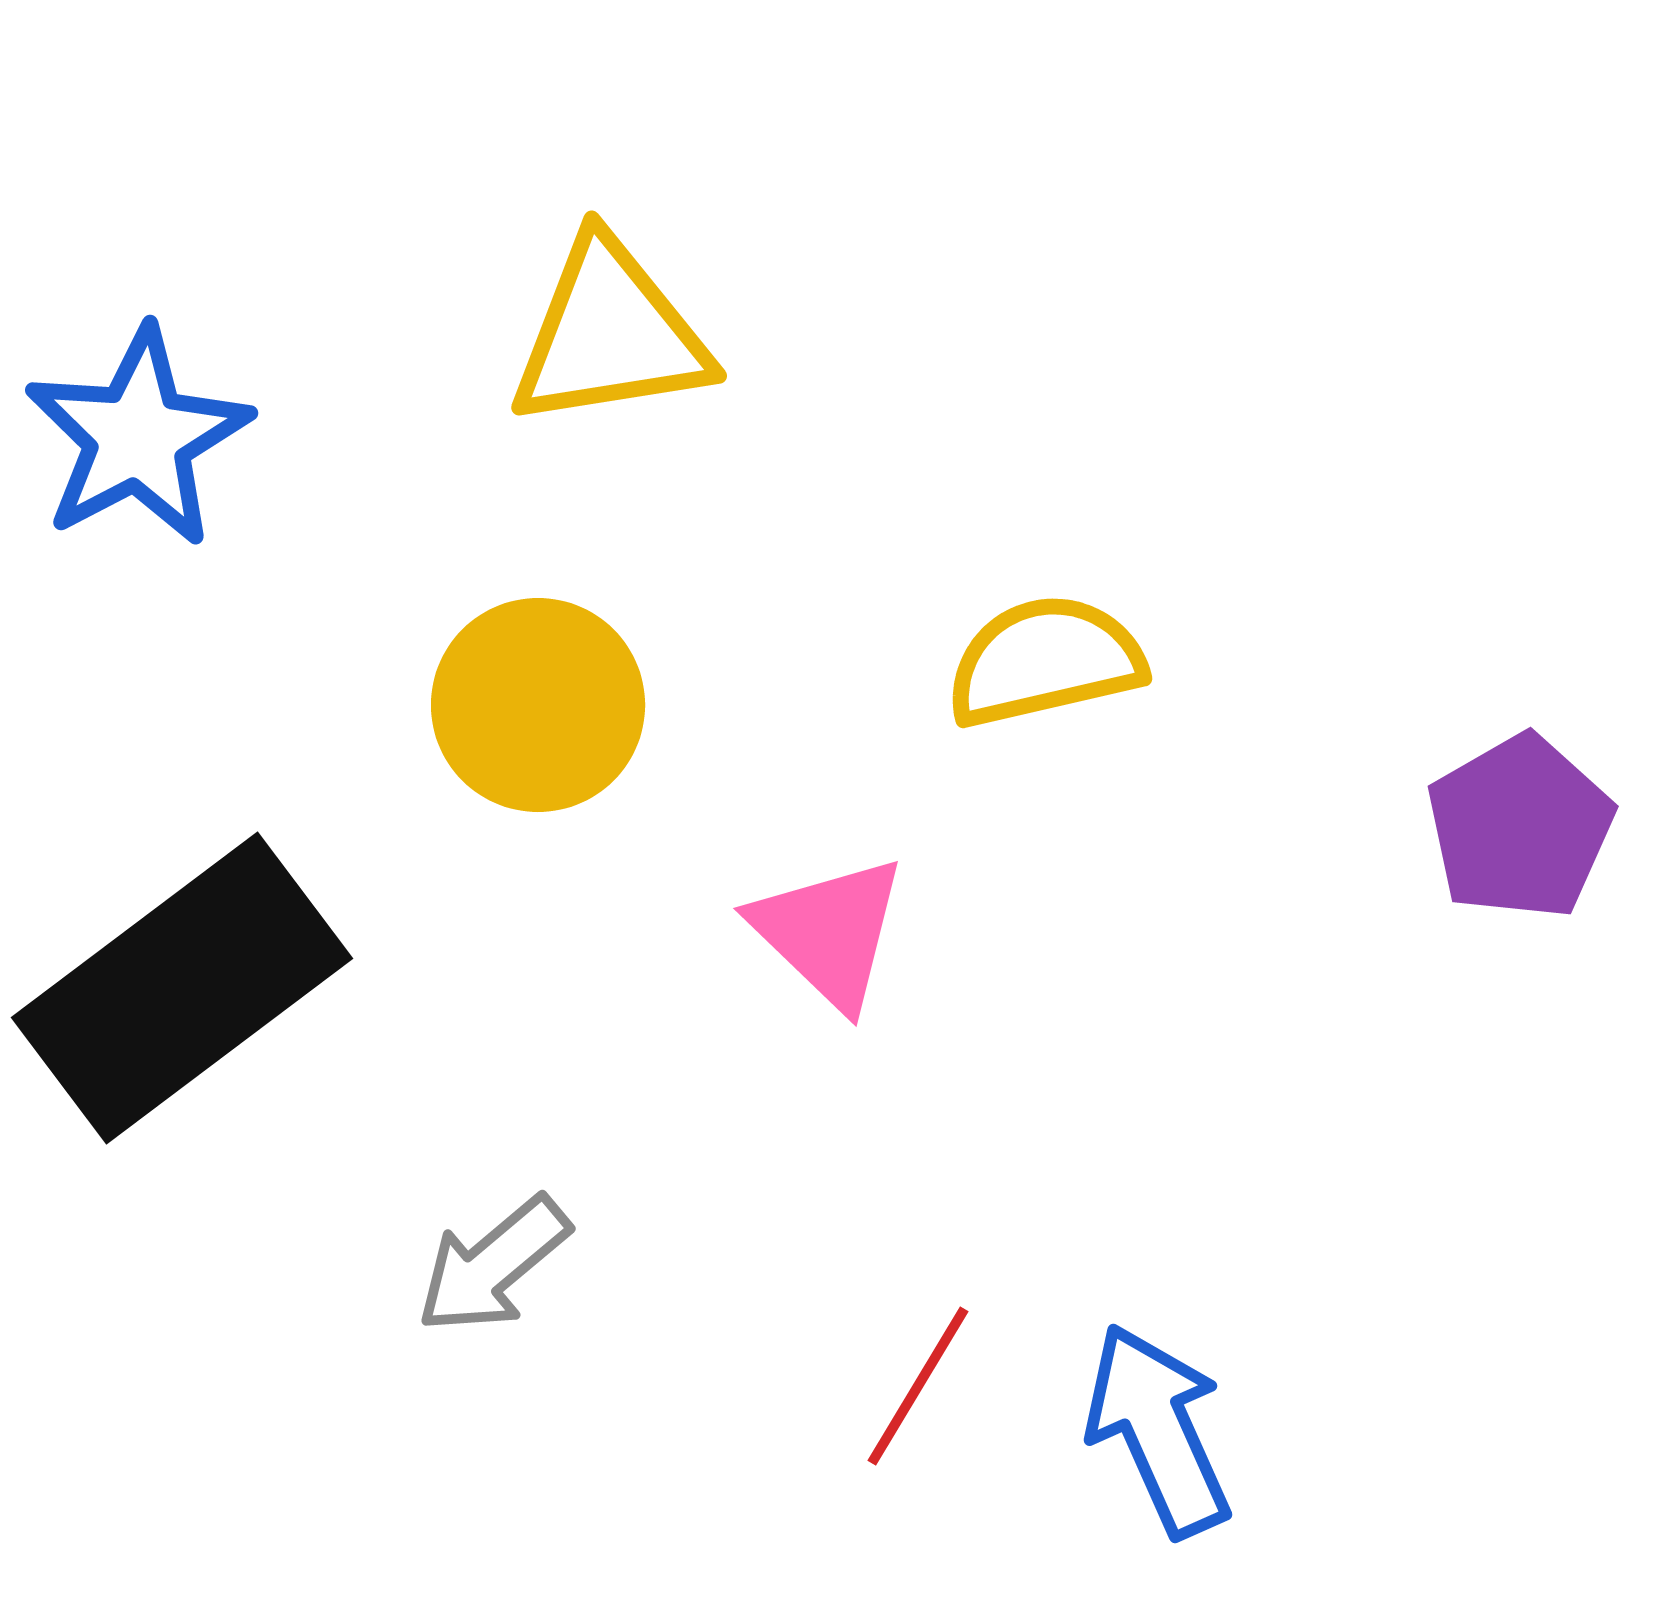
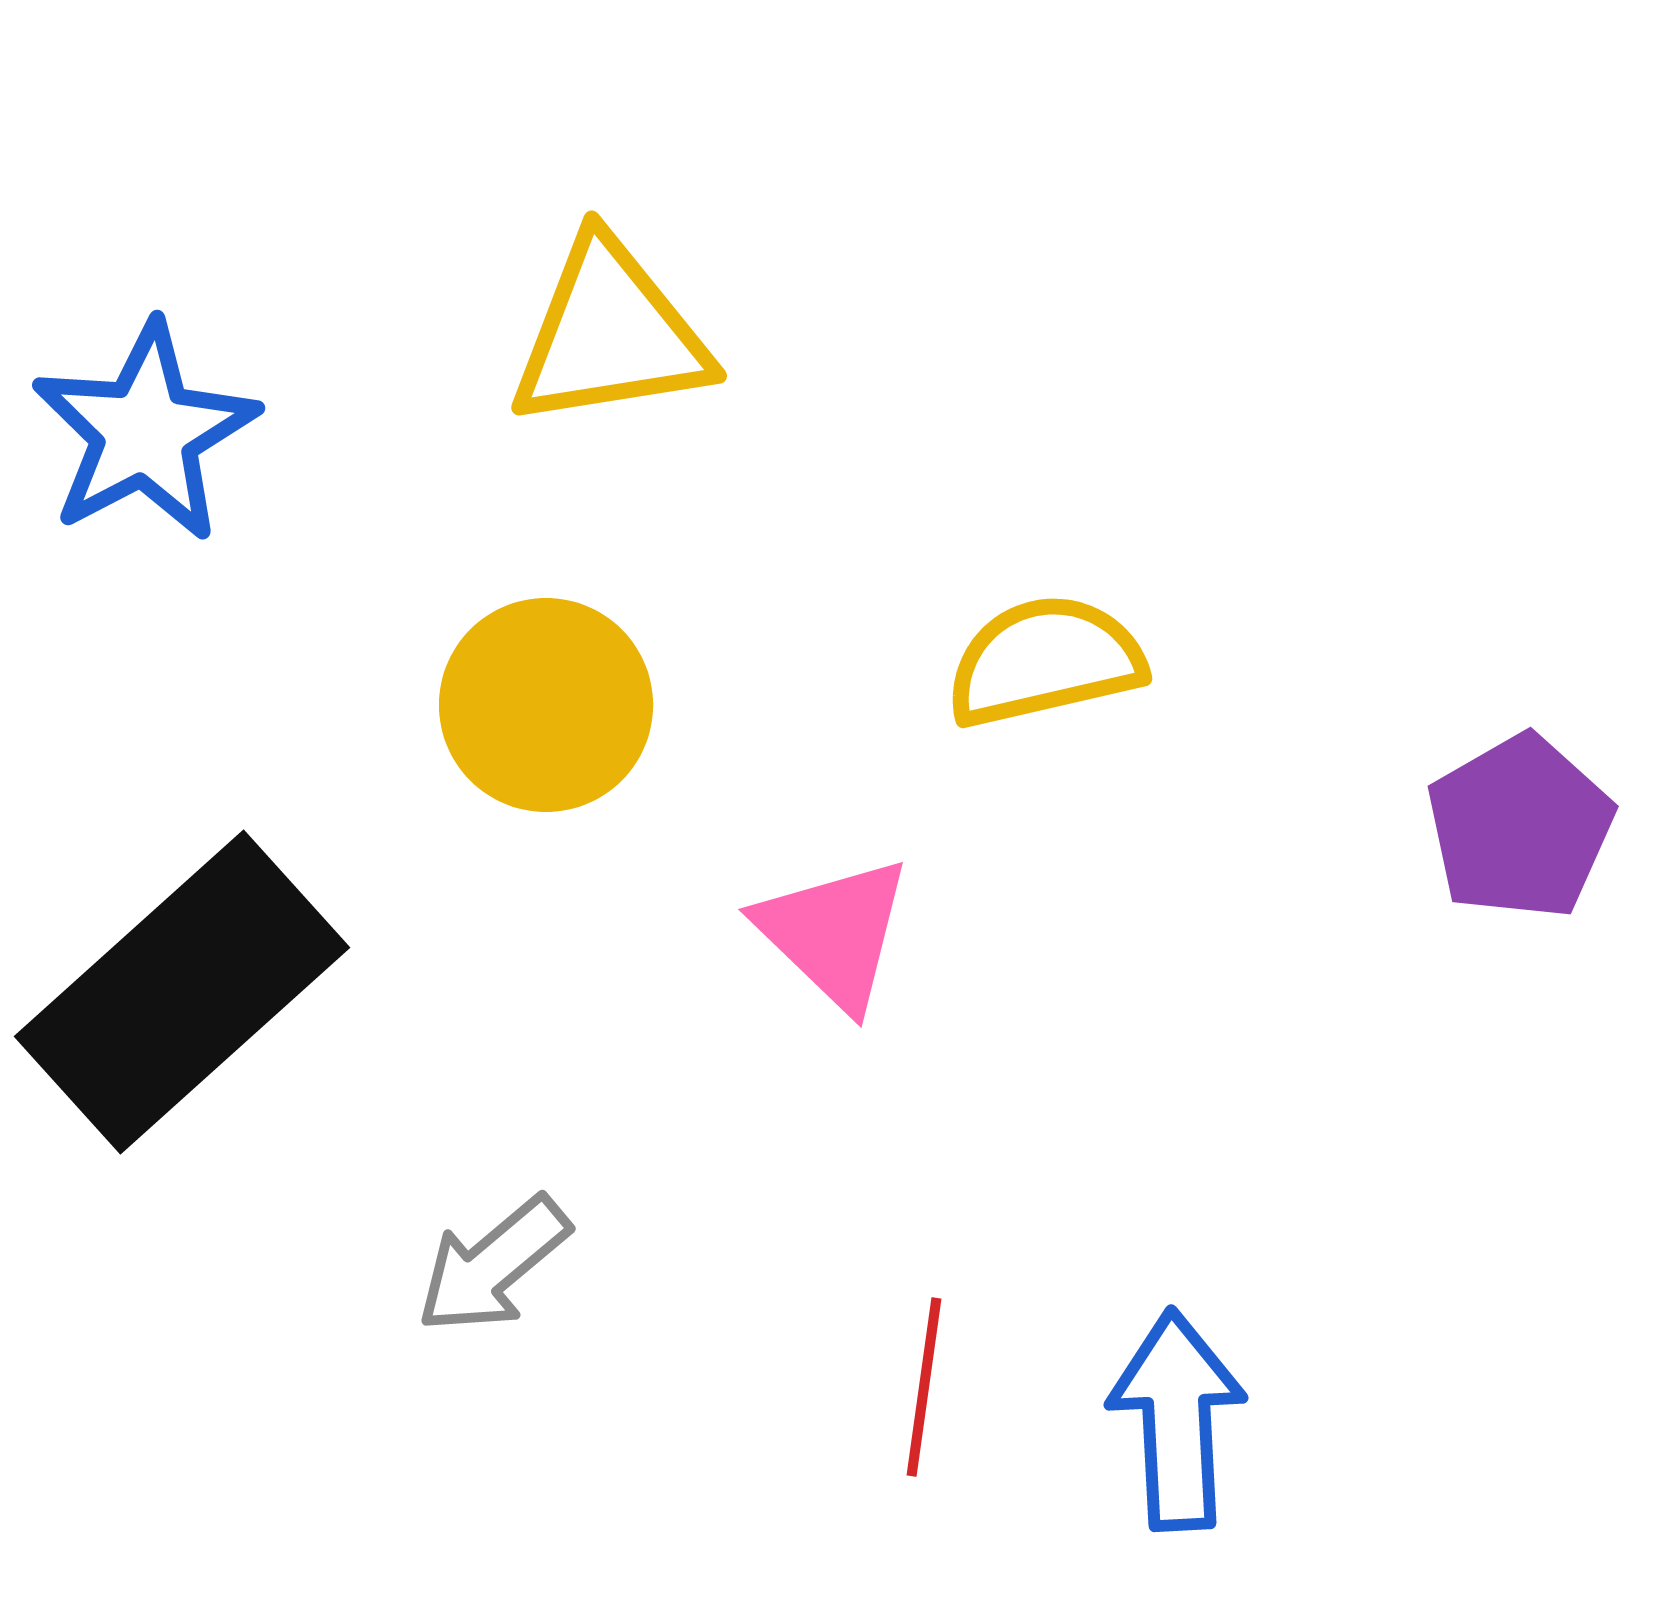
blue star: moved 7 px right, 5 px up
yellow circle: moved 8 px right
pink triangle: moved 5 px right, 1 px down
black rectangle: moved 4 px down; rotated 5 degrees counterclockwise
red line: moved 6 px right, 1 px down; rotated 23 degrees counterclockwise
blue arrow: moved 19 px right, 10 px up; rotated 21 degrees clockwise
